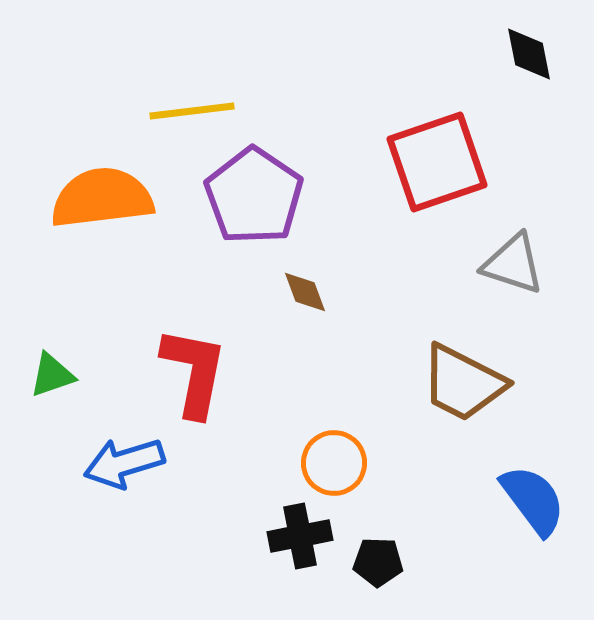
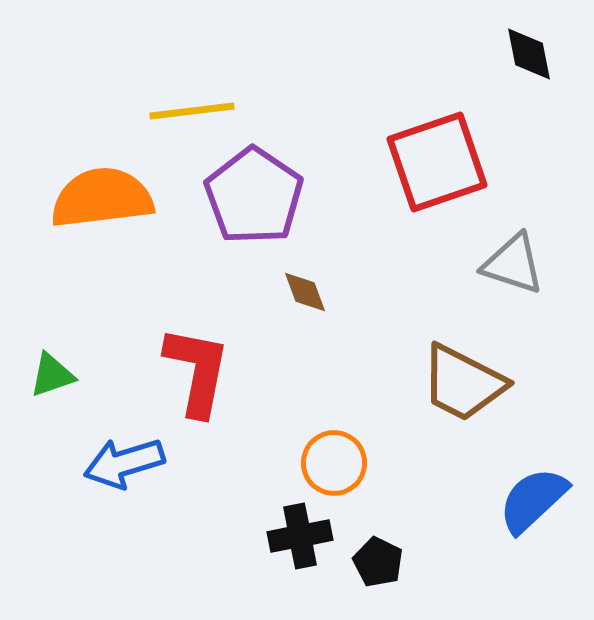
red L-shape: moved 3 px right, 1 px up
blue semicircle: rotated 96 degrees counterclockwise
black pentagon: rotated 24 degrees clockwise
